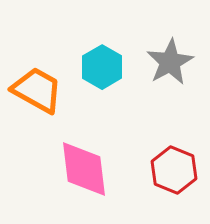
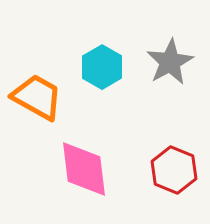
orange trapezoid: moved 7 px down
